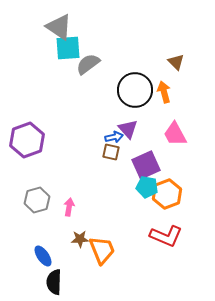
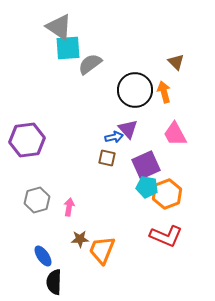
gray semicircle: moved 2 px right
purple hexagon: rotated 12 degrees clockwise
brown square: moved 4 px left, 6 px down
orange trapezoid: rotated 136 degrees counterclockwise
